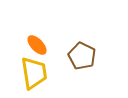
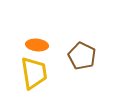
orange ellipse: rotated 40 degrees counterclockwise
